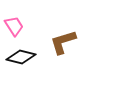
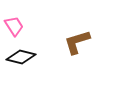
brown L-shape: moved 14 px right
